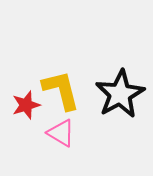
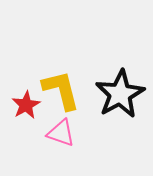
red star: rotated 12 degrees counterclockwise
pink triangle: rotated 12 degrees counterclockwise
